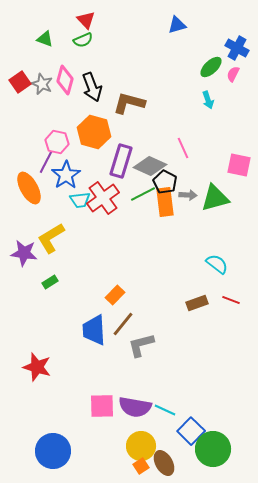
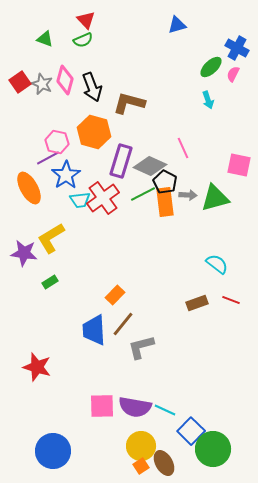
purple line at (46, 162): moved 2 px right, 4 px up; rotated 35 degrees clockwise
gray L-shape at (141, 345): moved 2 px down
